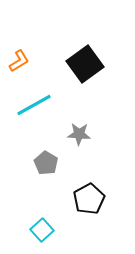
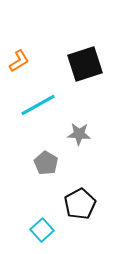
black square: rotated 18 degrees clockwise
cyan line: moved 4 px right
black pentagon: moved 9 px left, 5 px down
